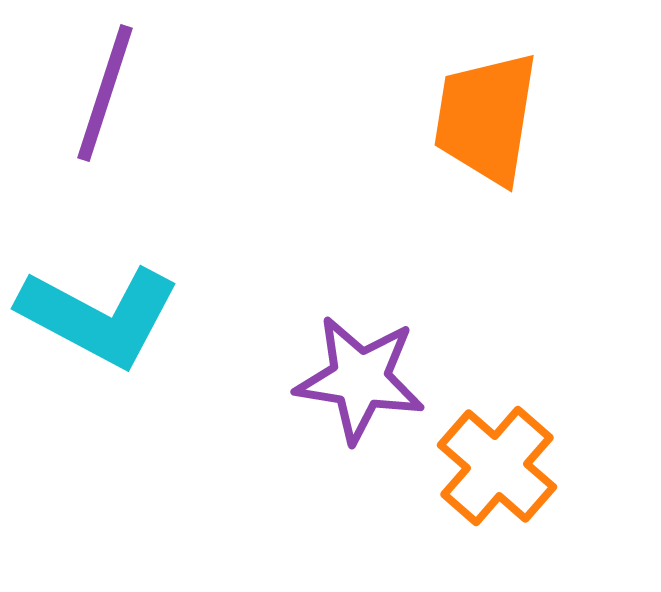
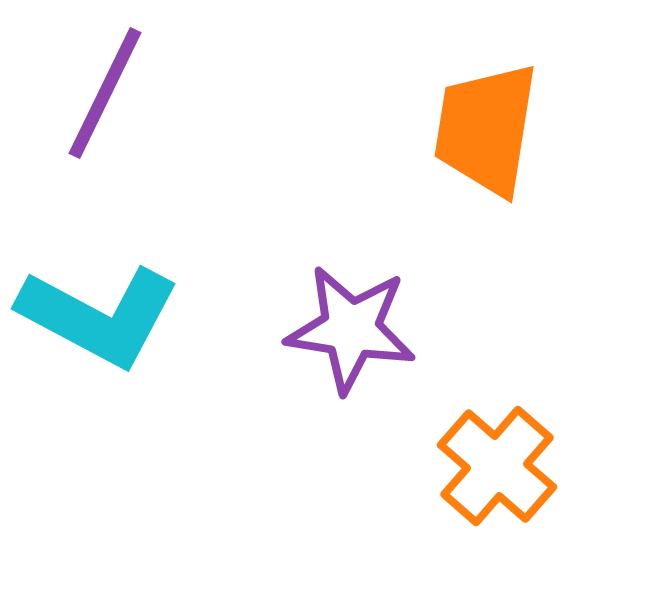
purple line: rotated 8 degrees clockwise
orange trapezoid: moved 11 px down
purple star: moved 9 px left, 50 px up
